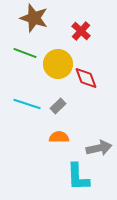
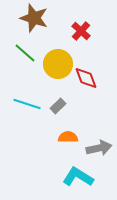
green line: rotated 20 degrees clockwise
orange semicircle: moved 9 px right
cyan L-shape: rotated 124 degrees clockwise
